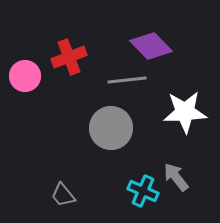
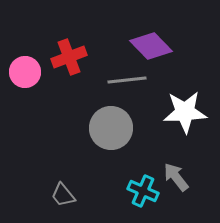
pink circle: moved 4 px up
